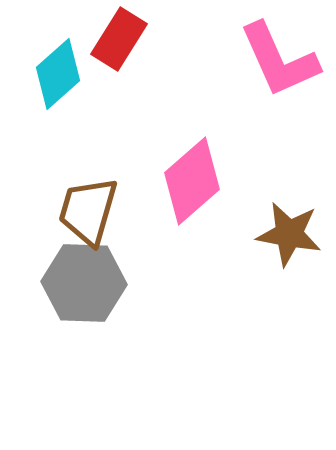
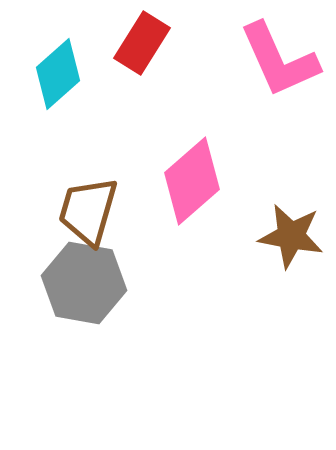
red rectangle: moved 23 px right, 4 px down
brown star: moved 2 px right, 2 px down
gray hexagon: rotated 8 degrees clockwise
